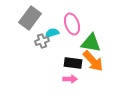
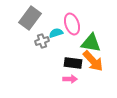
cyan semicircle: moved 4 px right
